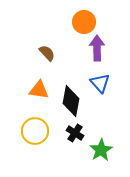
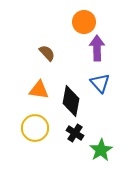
yellow circle: moved 3 px up
